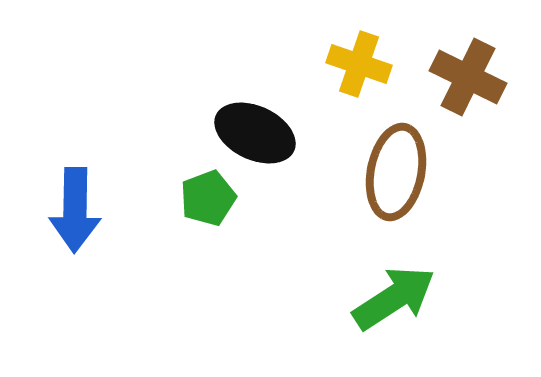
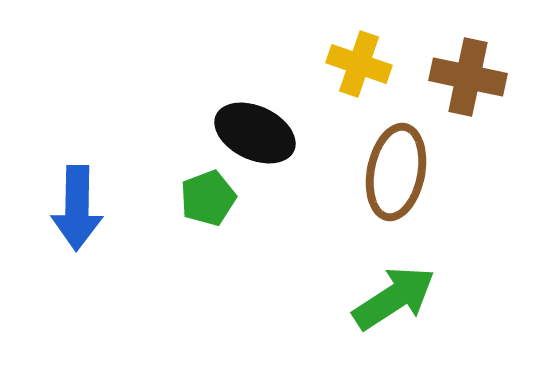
brown cross: rotated 14 degrees counterclockwise
blue arrow: moved 2 px right, 2 px up
